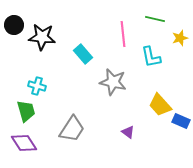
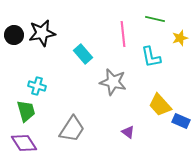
black circle: moved 10 px down
black star: moved 4 px up; rotated 16 degrees counterclockwise
